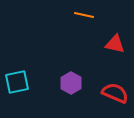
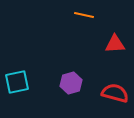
red triangle: rotated 15 degrees counterclockwise
purple hexagon: rotated 15 degrees clockwise
red semicircle: rotated 8 degrees counterclockwise
